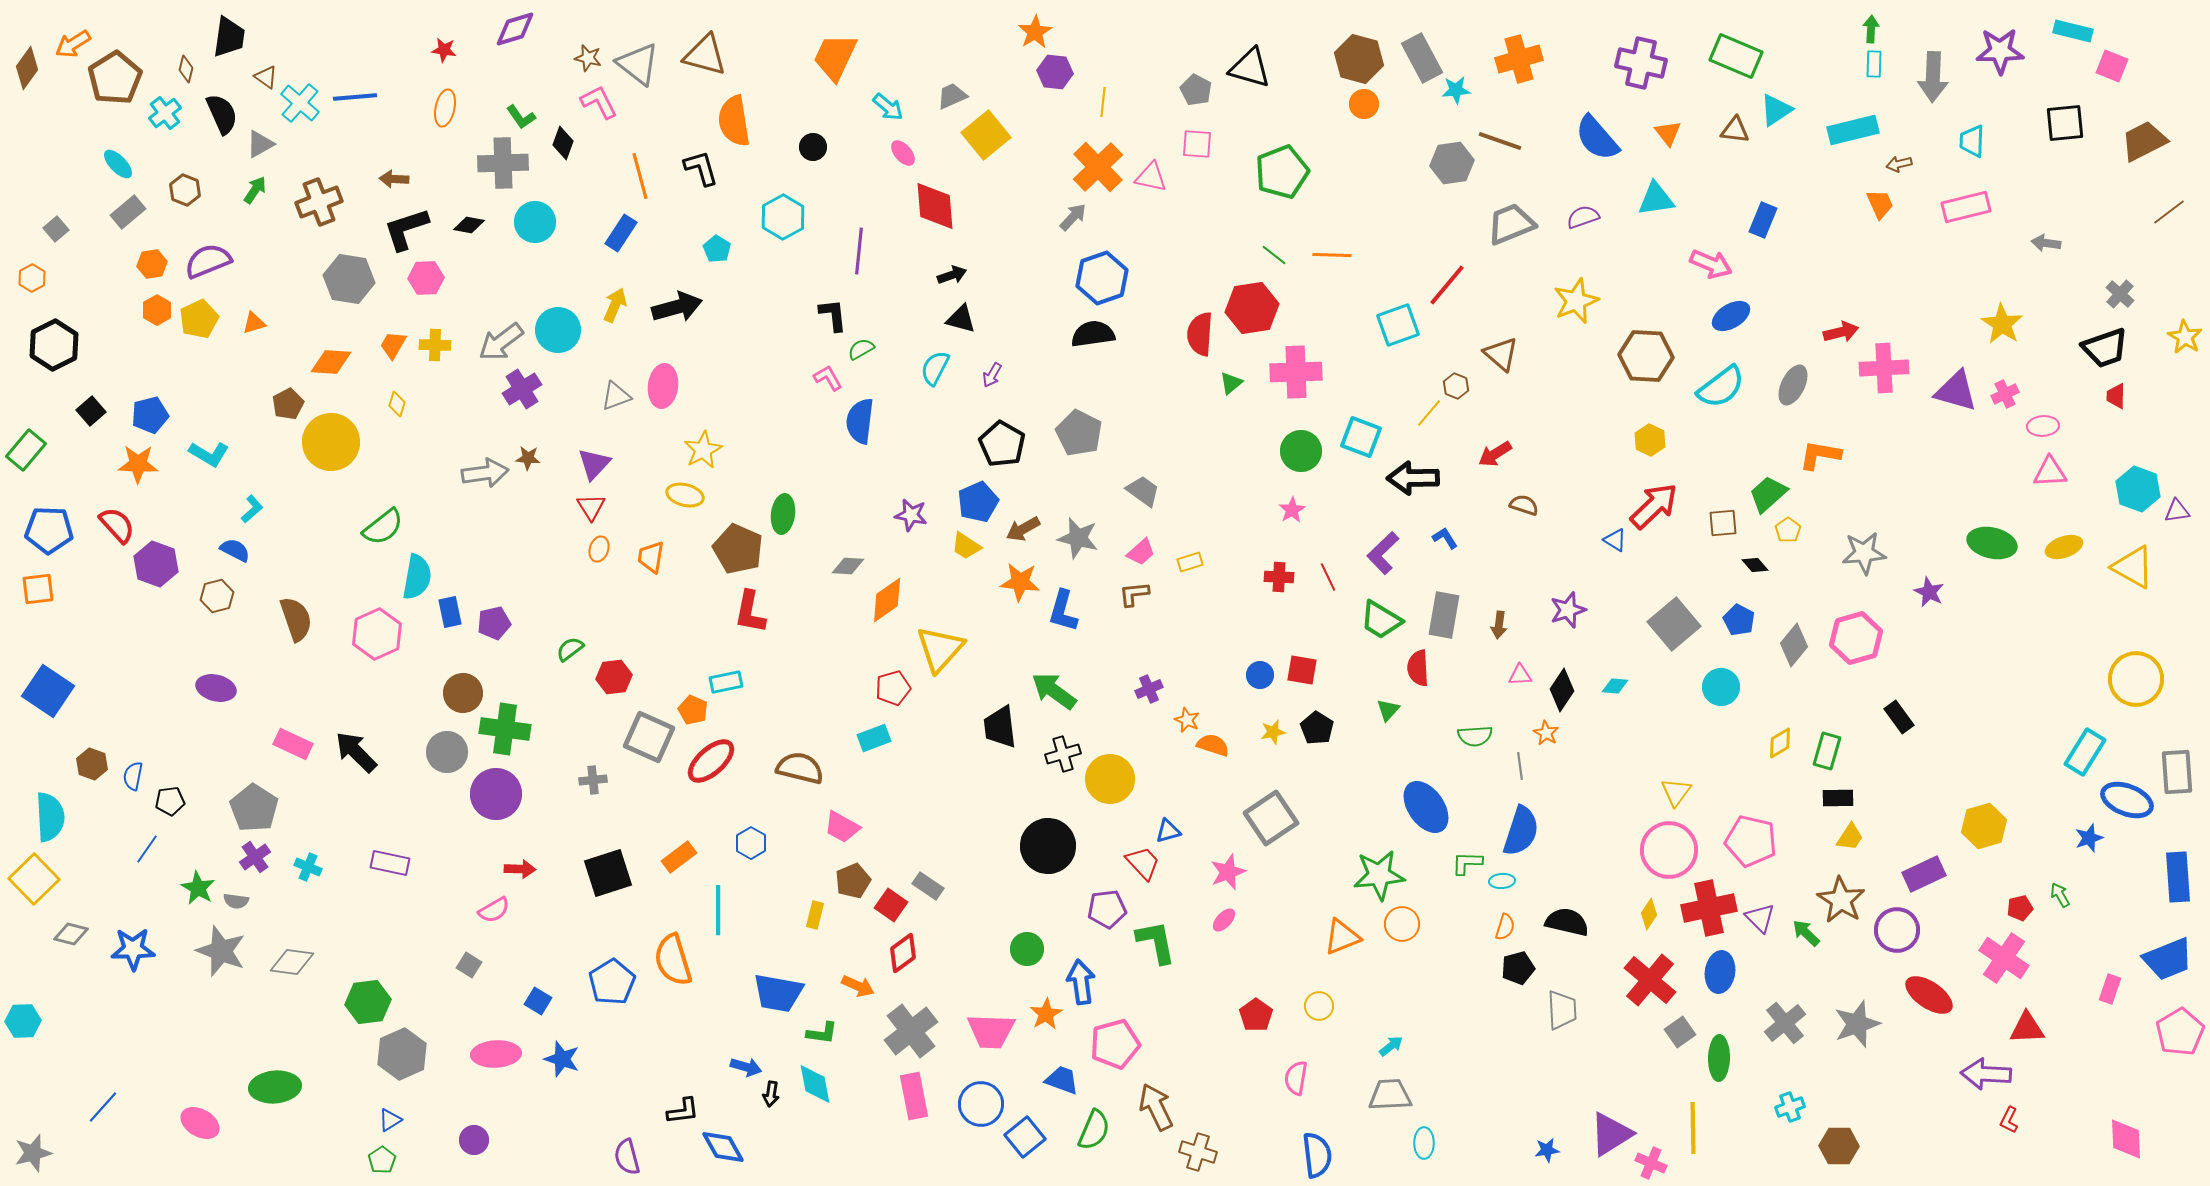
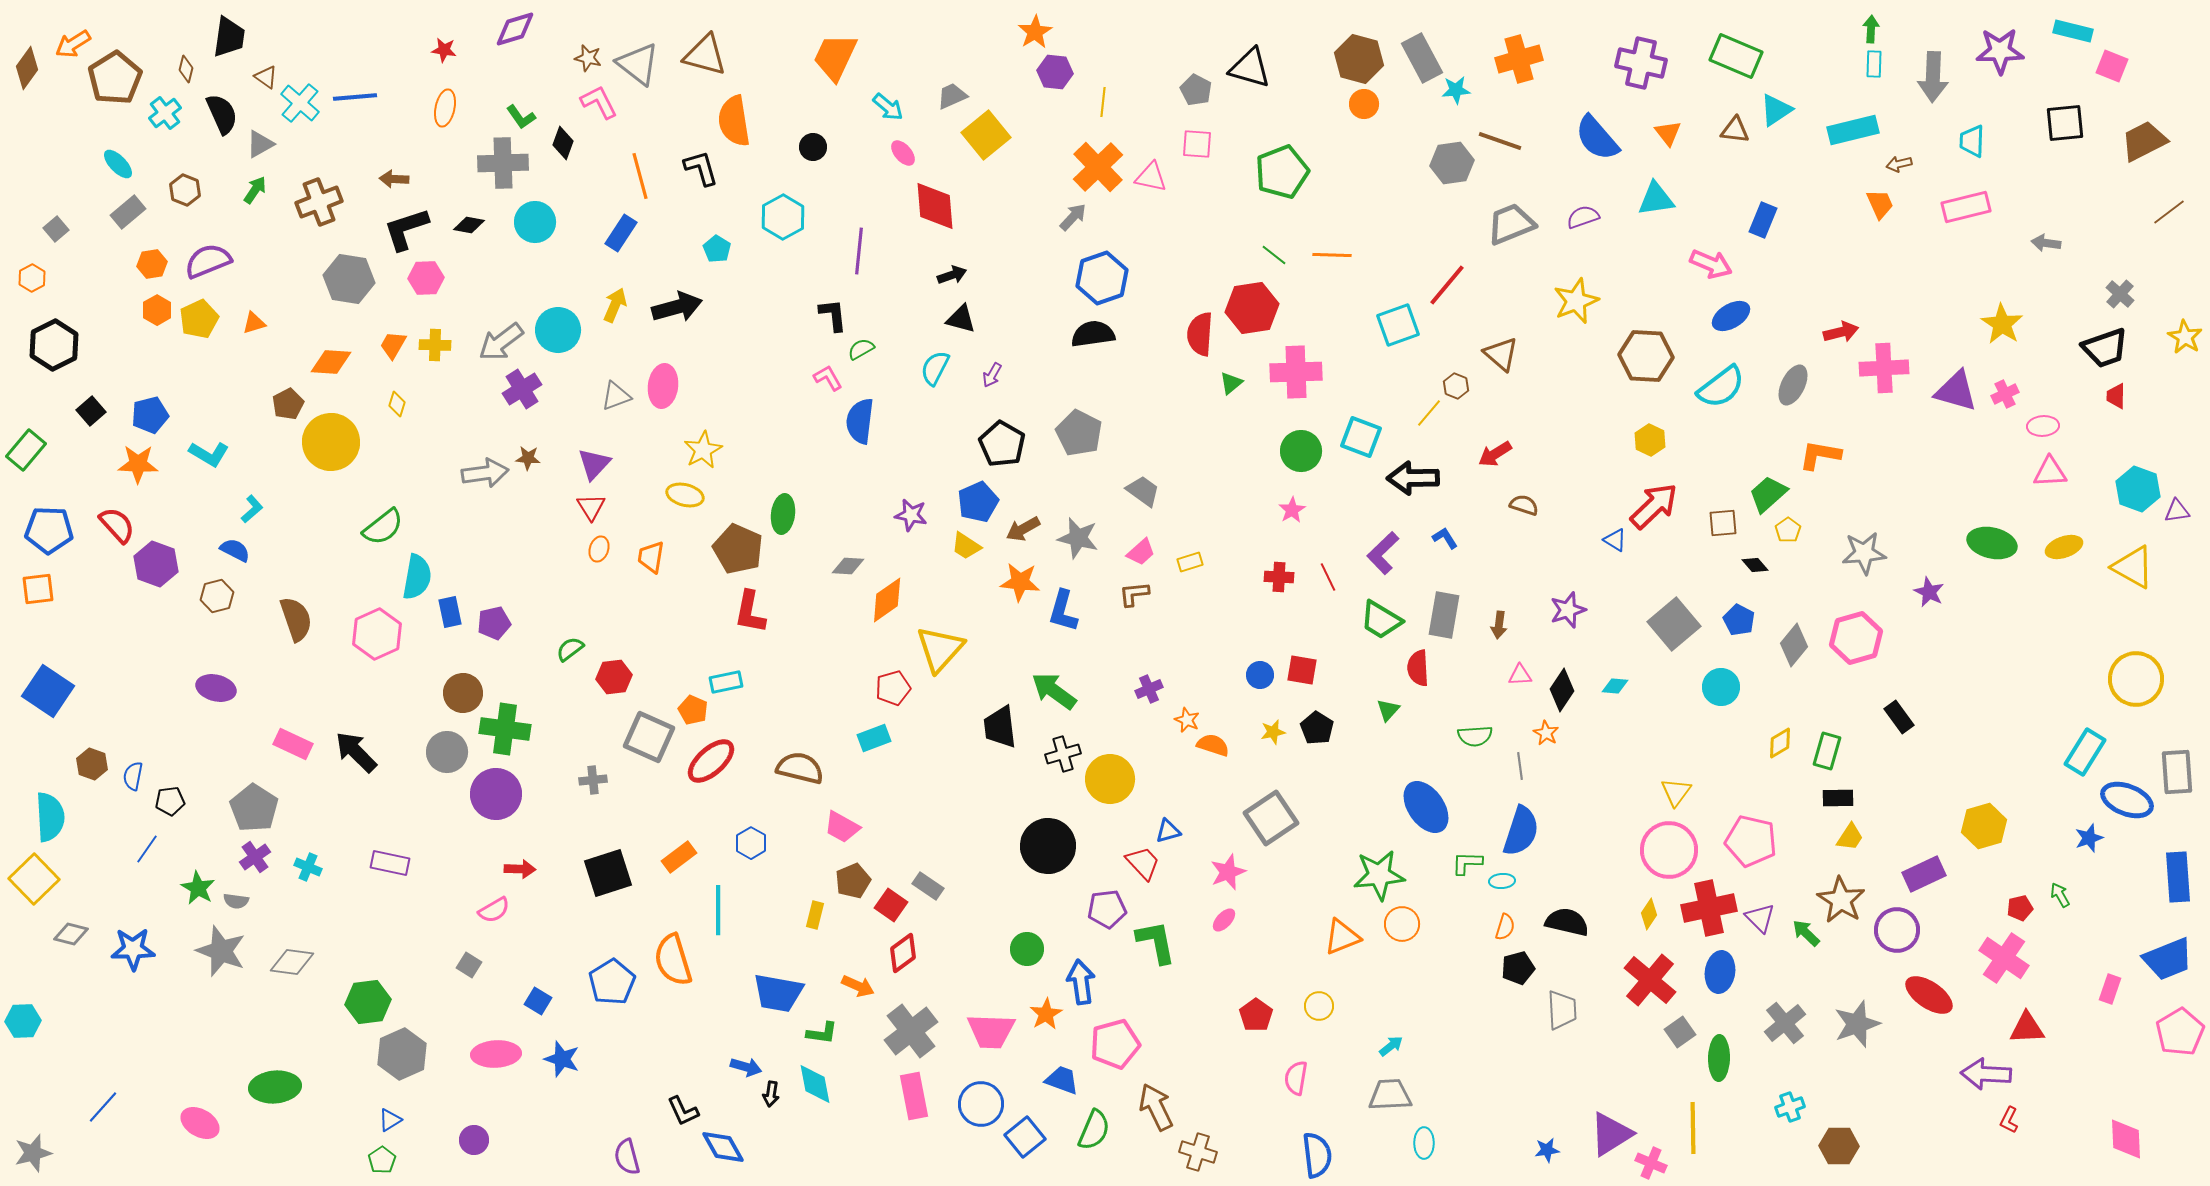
black L-shape at (683, 1111): rotated 72 degrees clockwise
